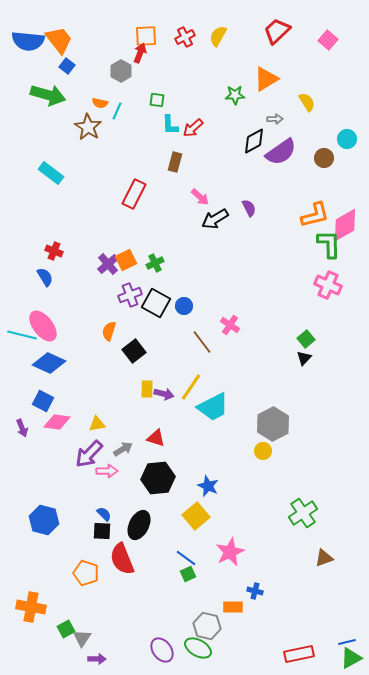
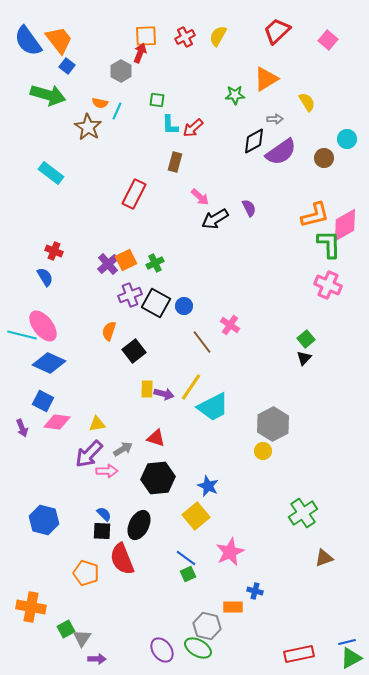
blue semicircle at (28, 41): rotated 48 degrees clockwise
